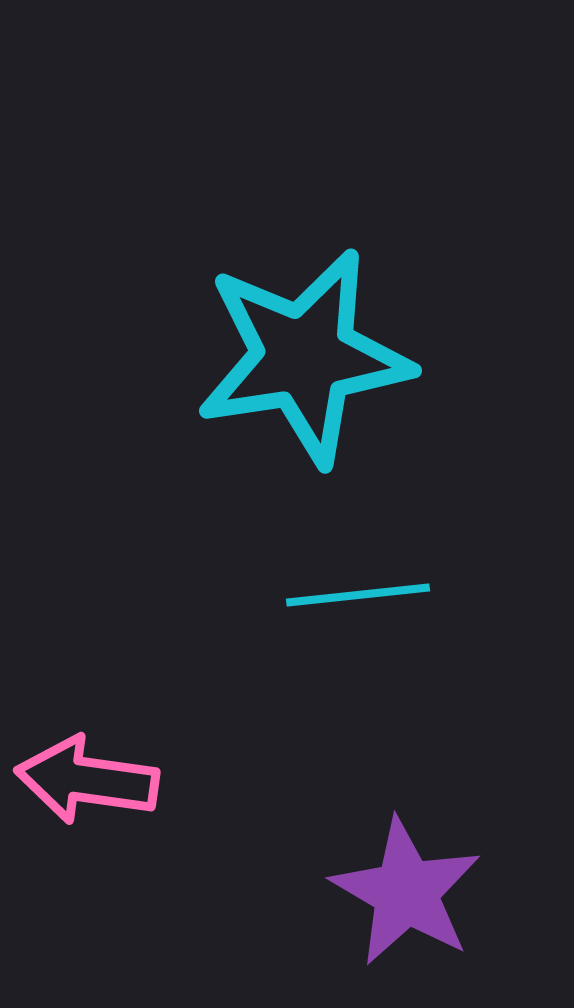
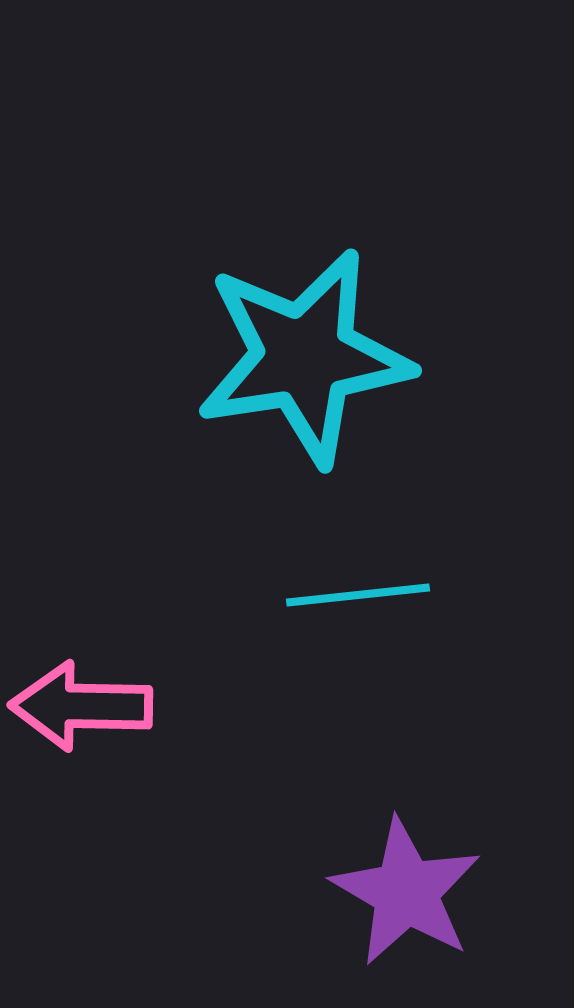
pink arrow: moved 6 px left, 74 px up; rotated 7 degrees counterclockwise
